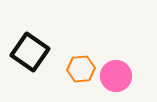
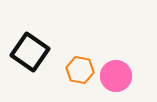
orange hexagon: moved 1 px left, 1 px down; rotated 16 degrees clockwise
